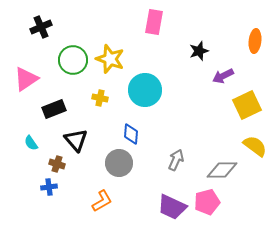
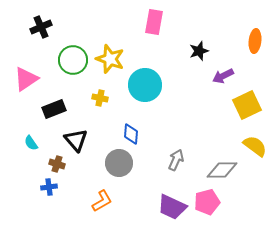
cyan circle: moved 5 px up
